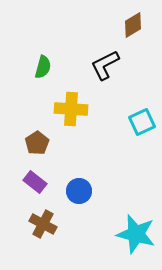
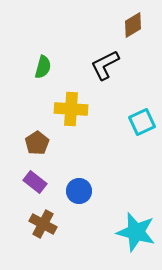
cyan star: moved 2 px up
